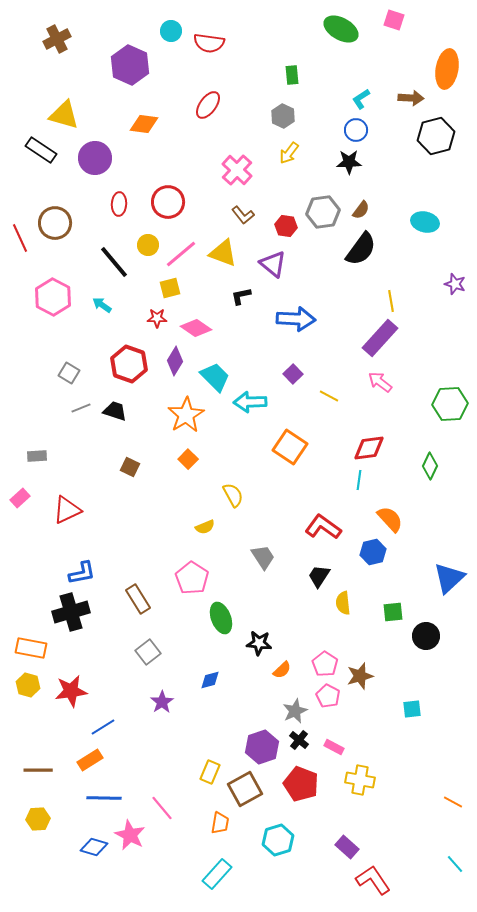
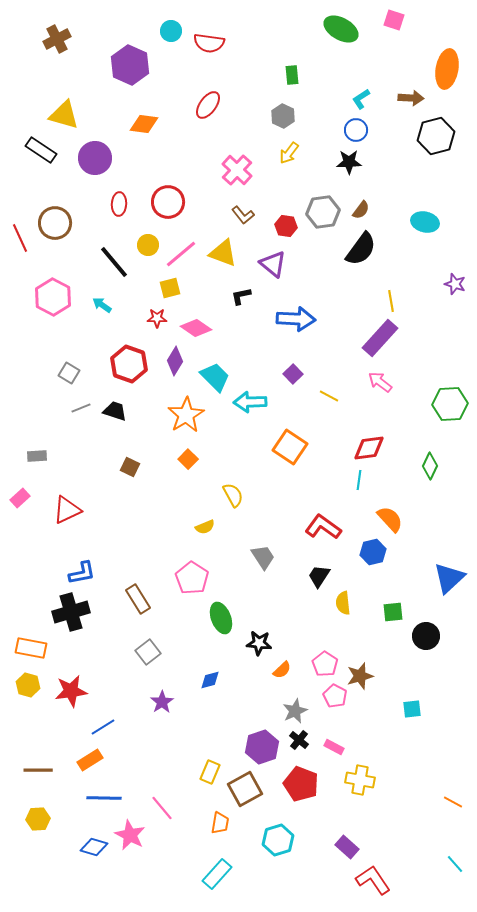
pink pentagon at (328, 696): moved 7 px right
